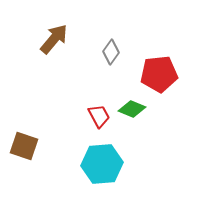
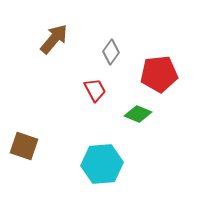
green diamond: moved 6 px right, 5 px down
red trapezoid: moved 4 px left, 26 px up
